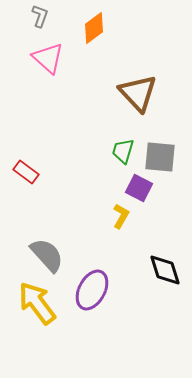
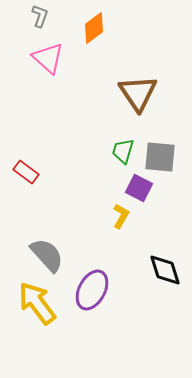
brown triangle: rotated 9 degrees clockwise
